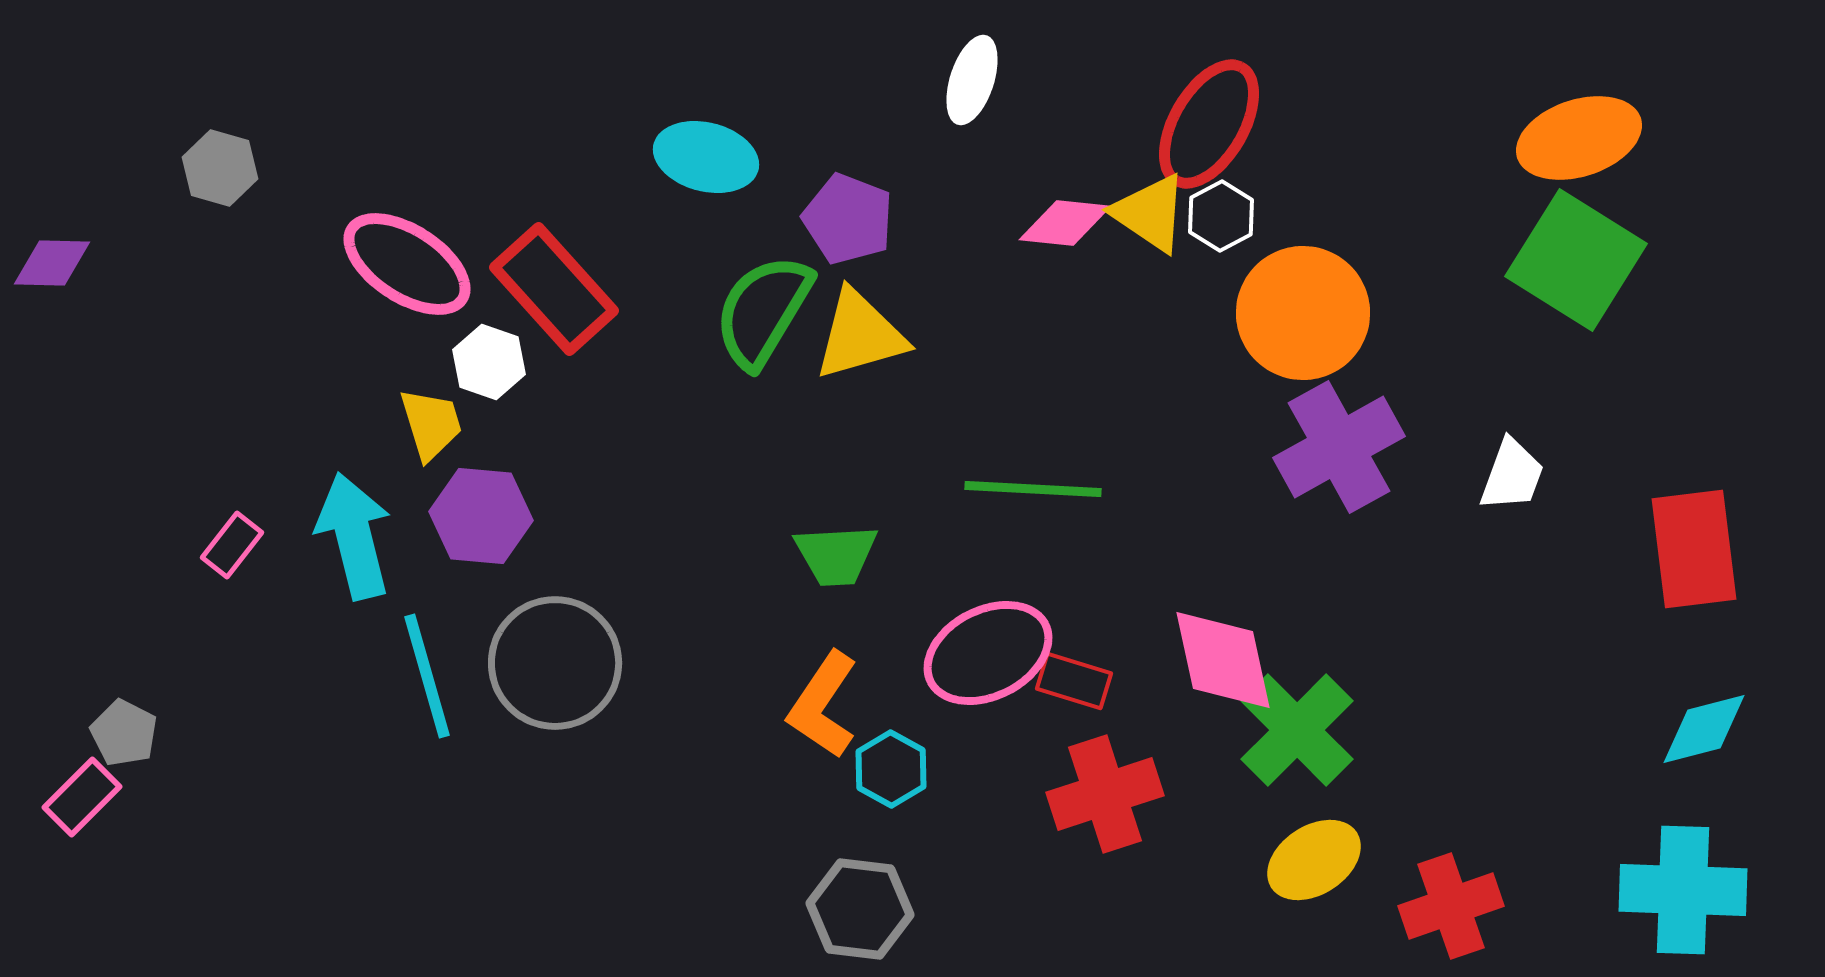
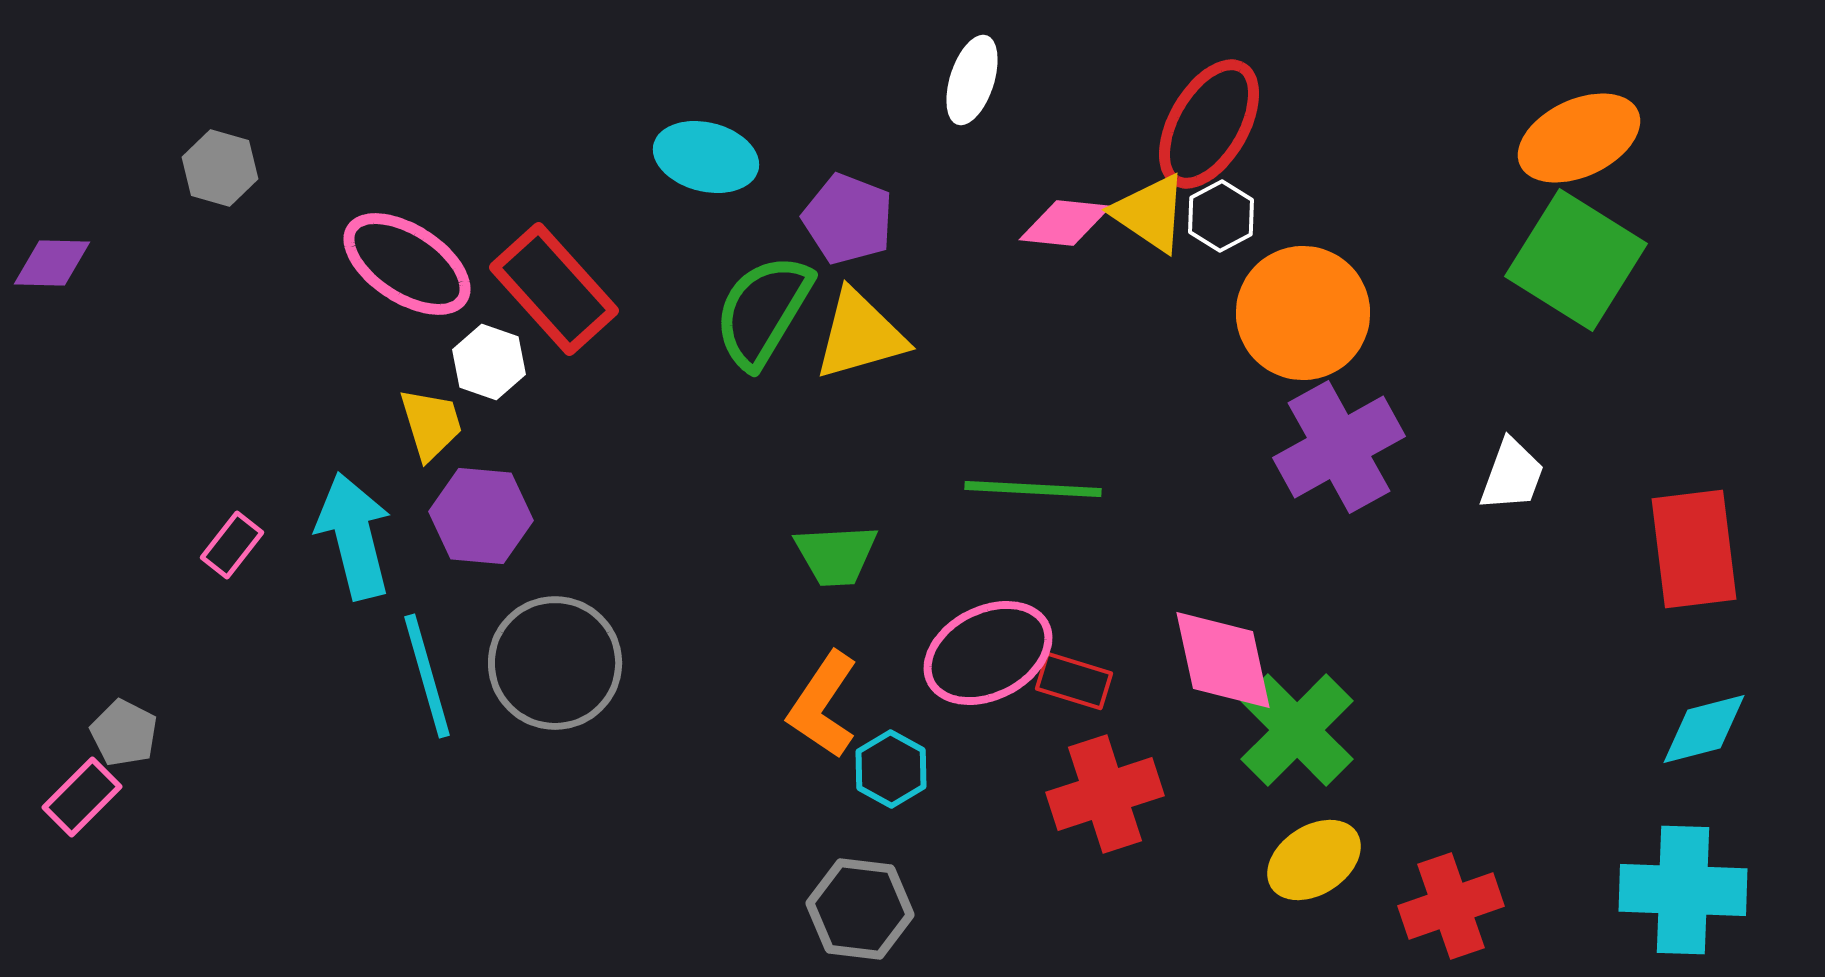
orange ellipse at (1579, 138): rotated 7 degrees counterclockwise
